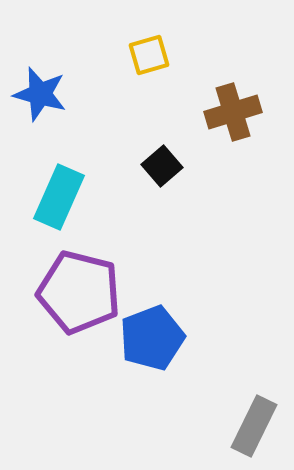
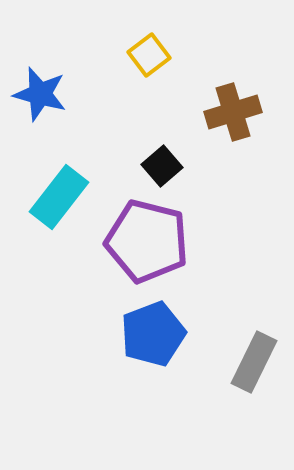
yellow square: rotated 21 degrees counterclockwise
cyan rectangle: rotated 14 degrees clockwise
purple pentagon: moved 68 px right, 51 px up
blue pentagon: moved 1 px right, 4 px up
gray rectangle: moved 64 px up
